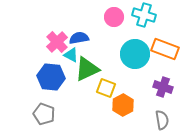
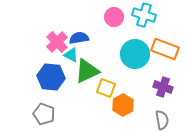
green triangle: moved 2 px down
